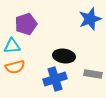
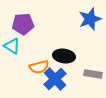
purple pentagon: moved 3 px left; rotated 15 degrees clockwise
cyan triangle: rotated 36 degrees clockwise
orange semicircle: moved 24 px right
blue cross: rotated 25 degrees counterclockwise
